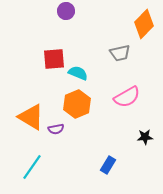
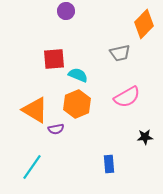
cyan semicircle: moved 2 px down
orange triangle: moved 4 px right, 7 px up
blue rectangle: moved 1 px right, 1 px up; rotated 36 degrees counterclockwise
